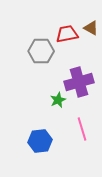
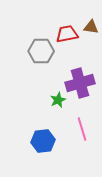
brown triangle: moved 1 px up; rotated 21 degrees counterclockwise
purple cross: moved 1 px right, 1 px down
blue hexagon: moved 3 px right
